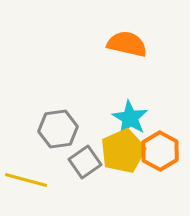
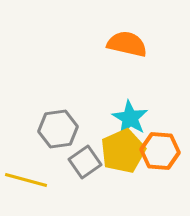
orange hexagon: rotated 24 degrees counterclockwise
